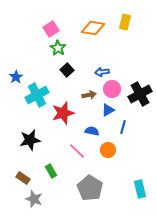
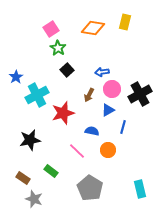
brown arrow: rotated 128 degrees clockwise
green rectangle: rotated 24 degrees counterclockwise
